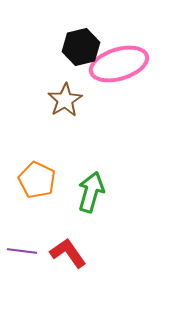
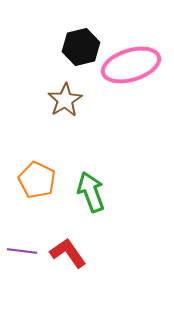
pink ellipse: moved 12 px right, 1 px down
green arrow: rotated 36 degrees counterclockwise
